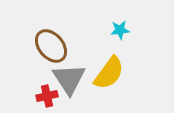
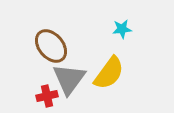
cyan star: moved 2 px right, 1 px up
gray triangle: rotated 9 degrees clockwise
